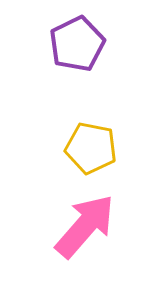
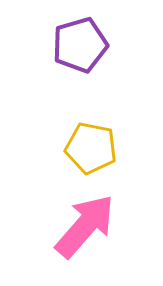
purple pentagon: moved 3 px right, 1 px down; rotated 10 degrees clockwise
